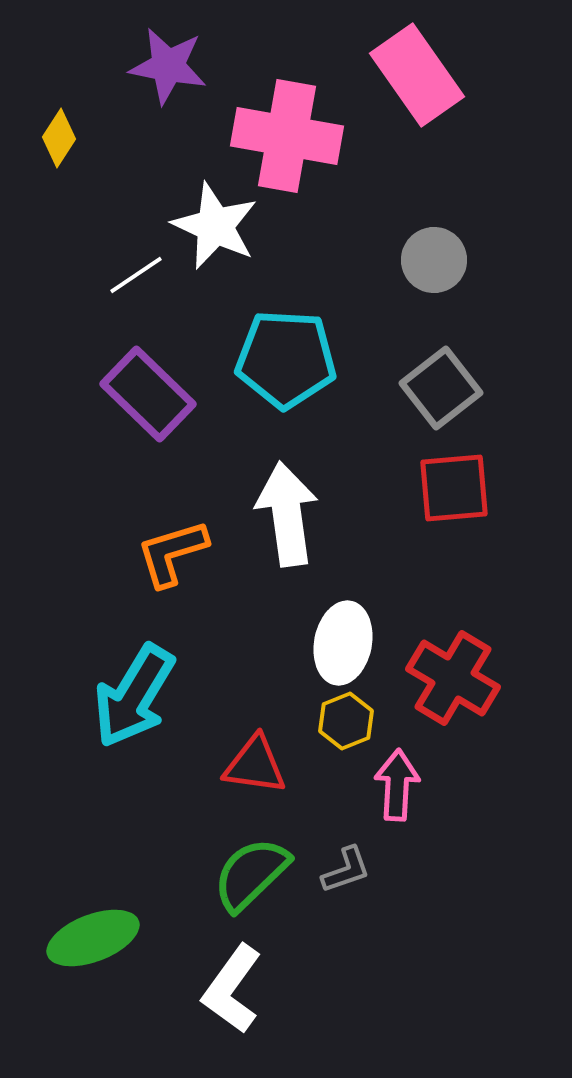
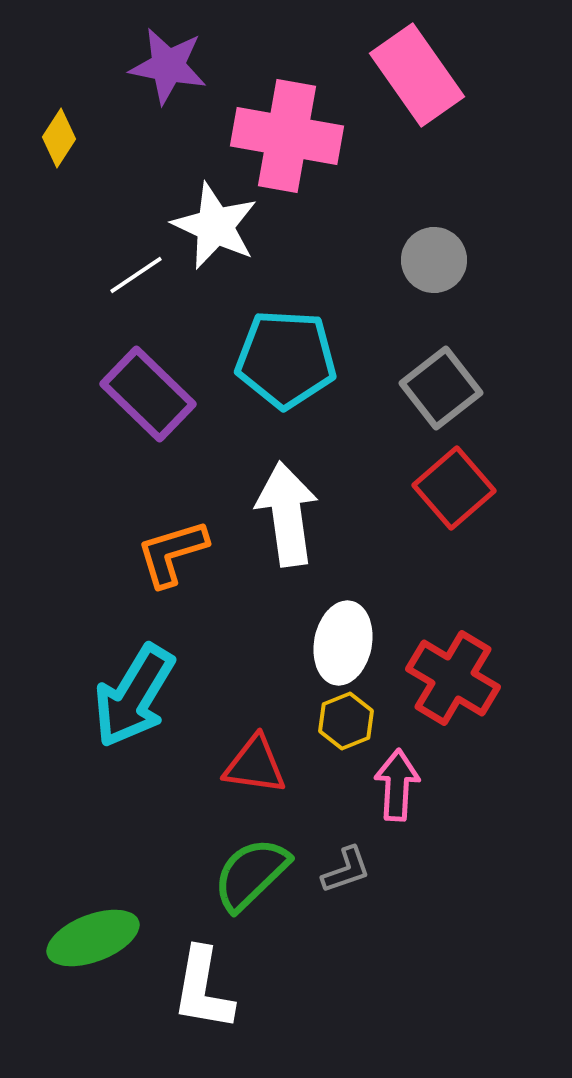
red square: rotated 36 degrees counterclockwise
white L-shape: moved 29 px left; rotated 26 degrees counterclockwise
